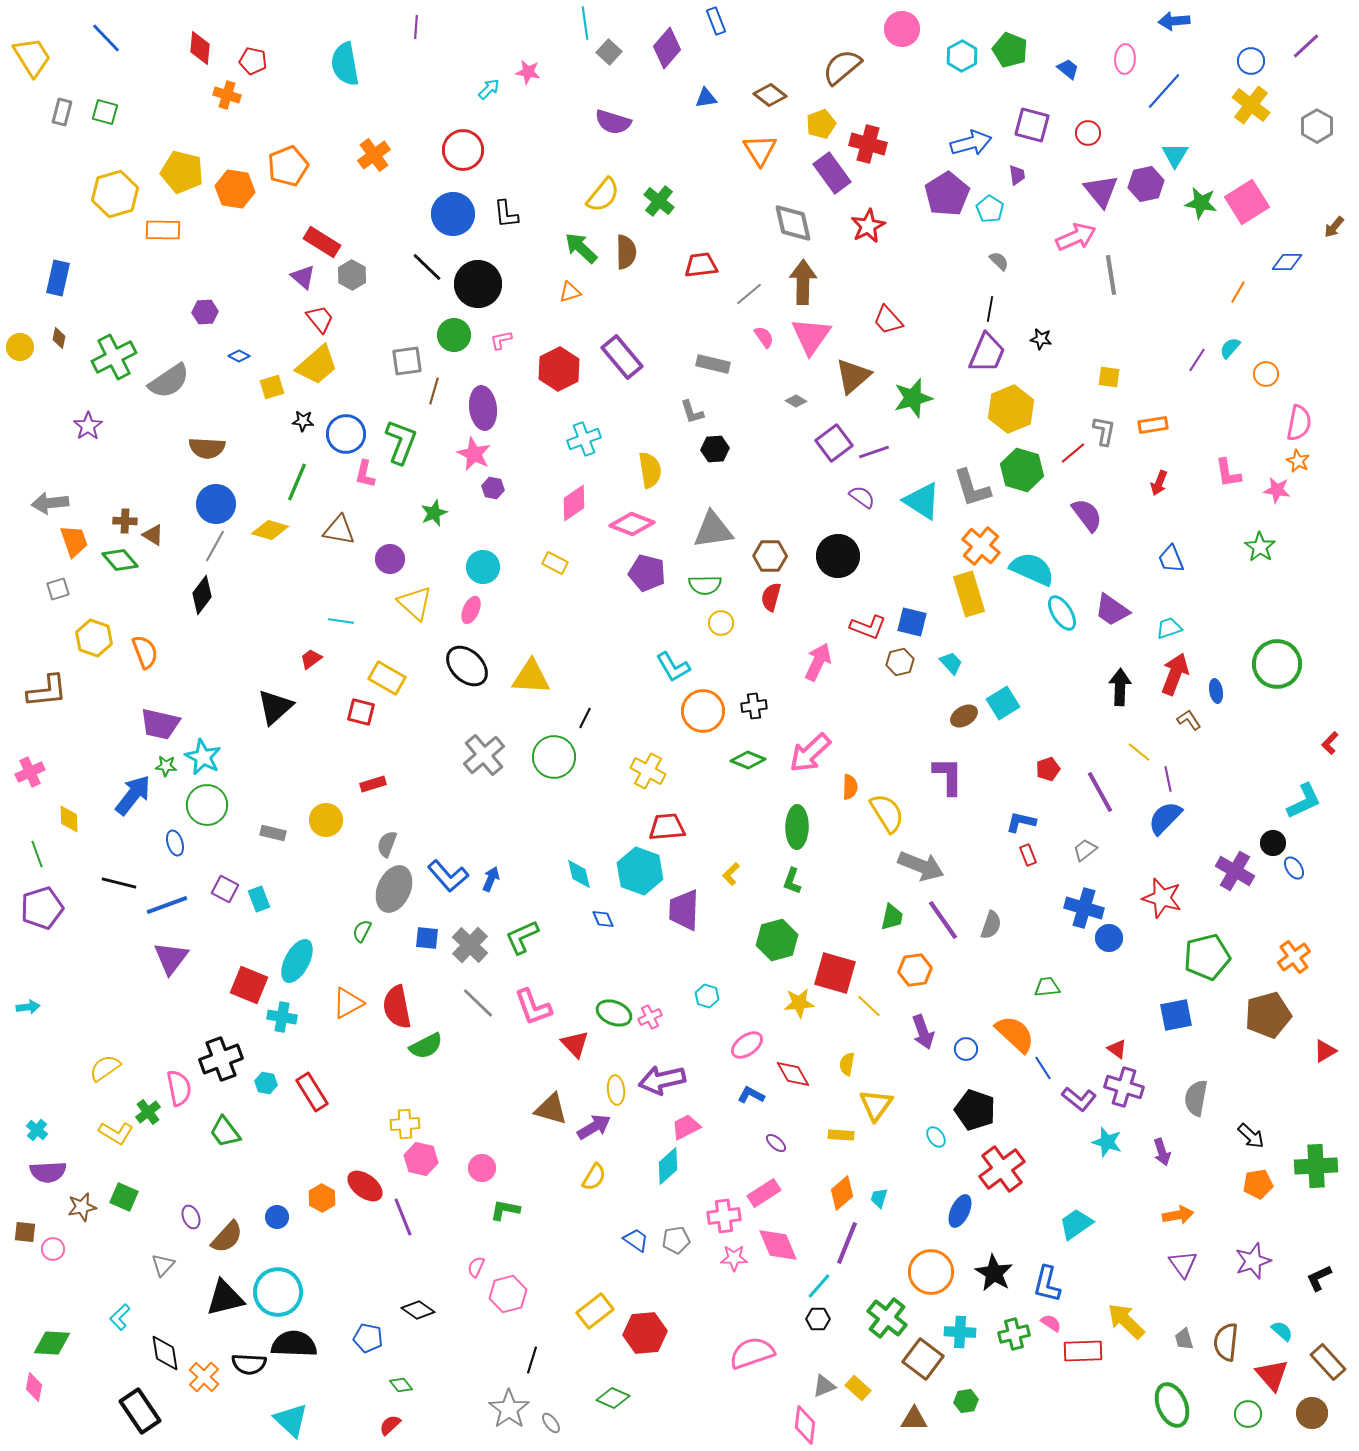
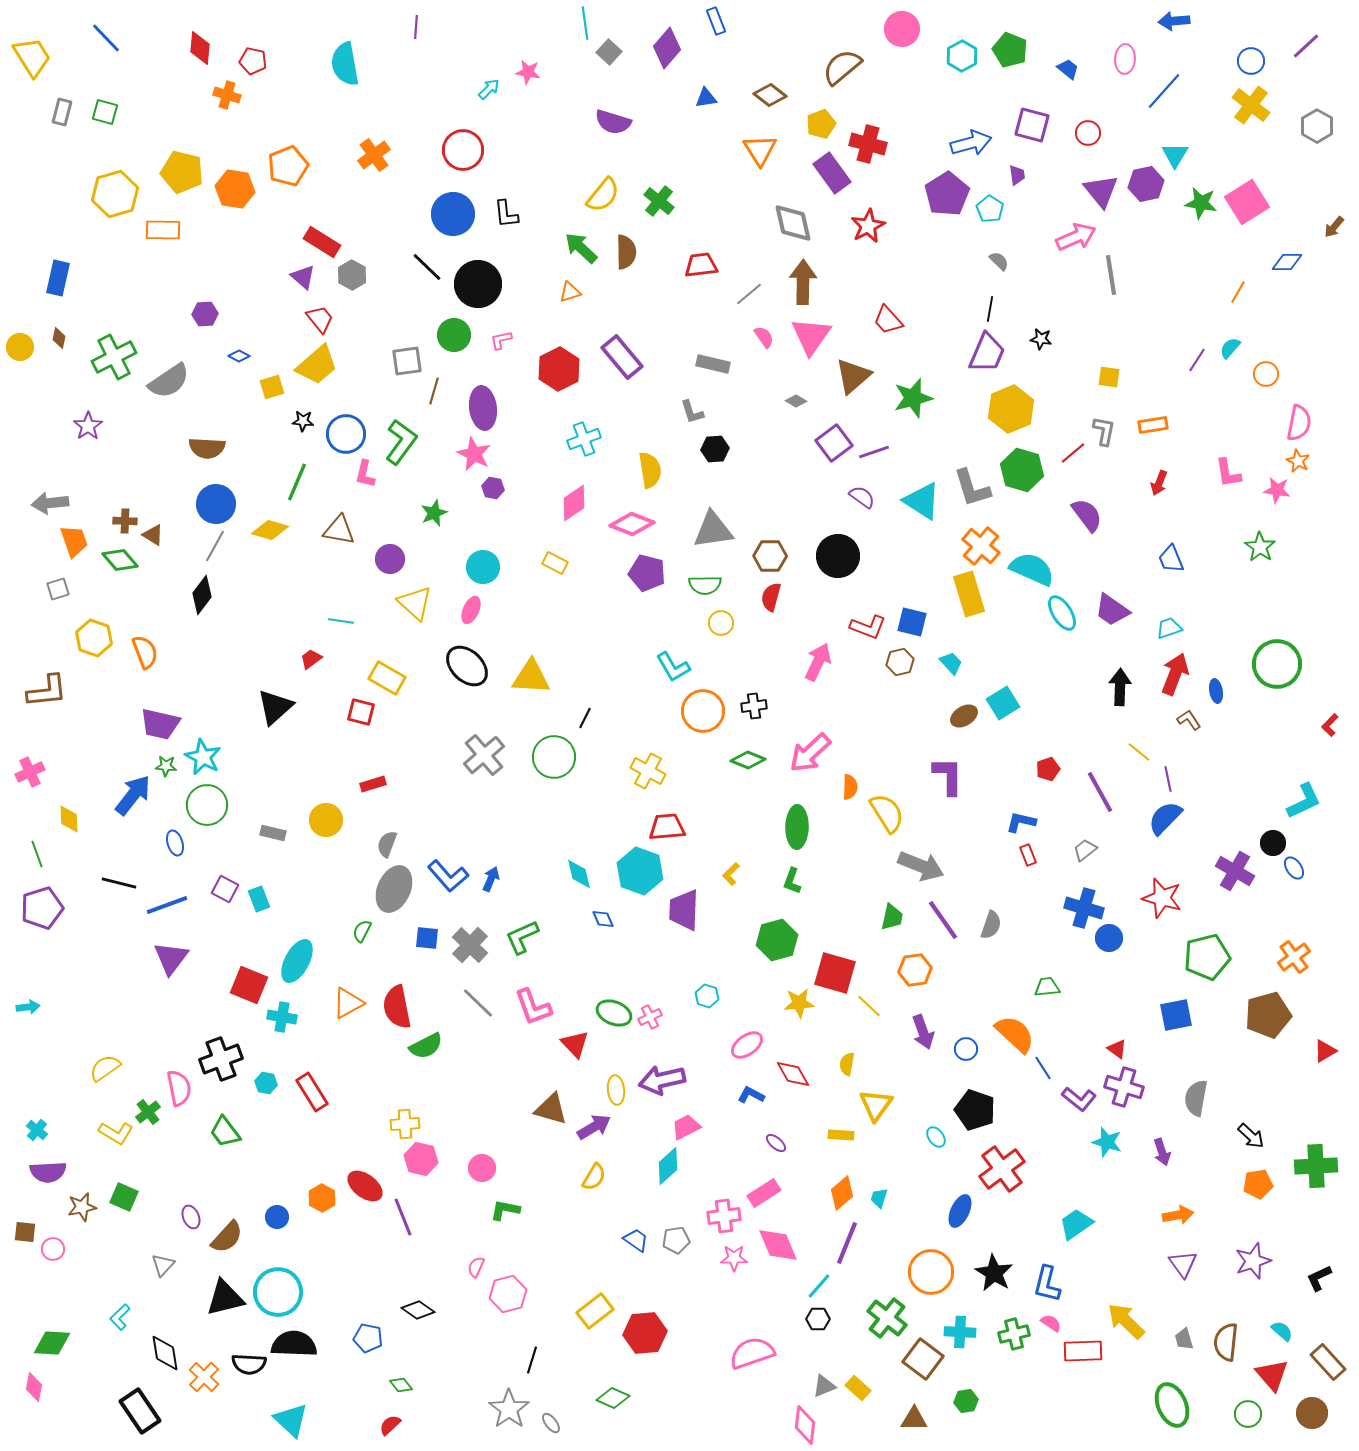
purple hexagon at (205, 312): moved 2 px down
green L-shape at (401, 442): rotated 15 degrees clockwise
red L-shape at (1330, 743): moved 18 px up
